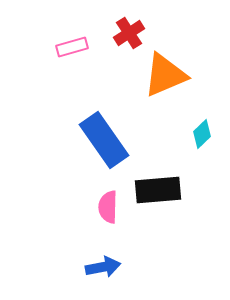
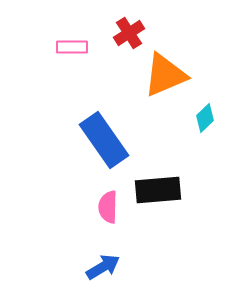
pink rectangle: rotated 16 degrees clockwise
cyan diamond: moved 3 px right, 16 px up
blue arrow: rotated 20 degrees counterclockwise
